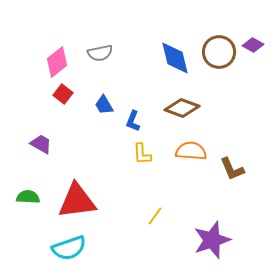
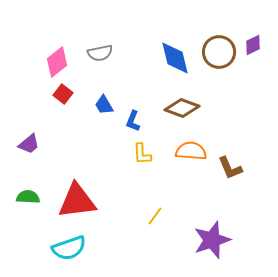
purple diamond: rotated 55 degrees counterclockwise
purple trapezoid: moved 12 px left; rotated 110 degrees clockwise
brown L-shape: moved 2 px left, 1 px up
